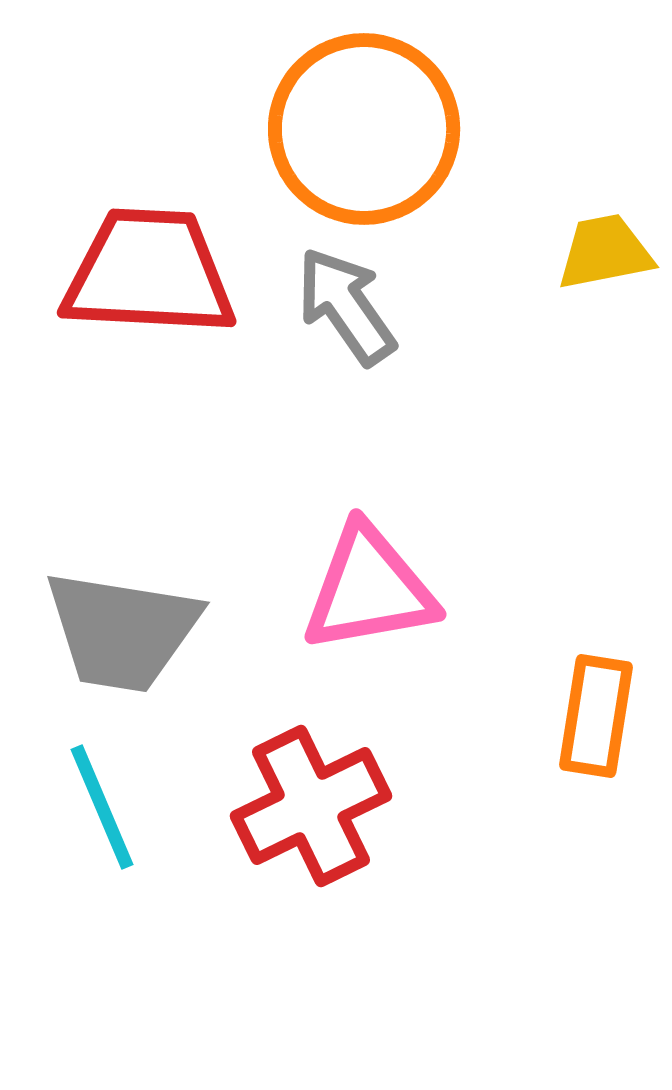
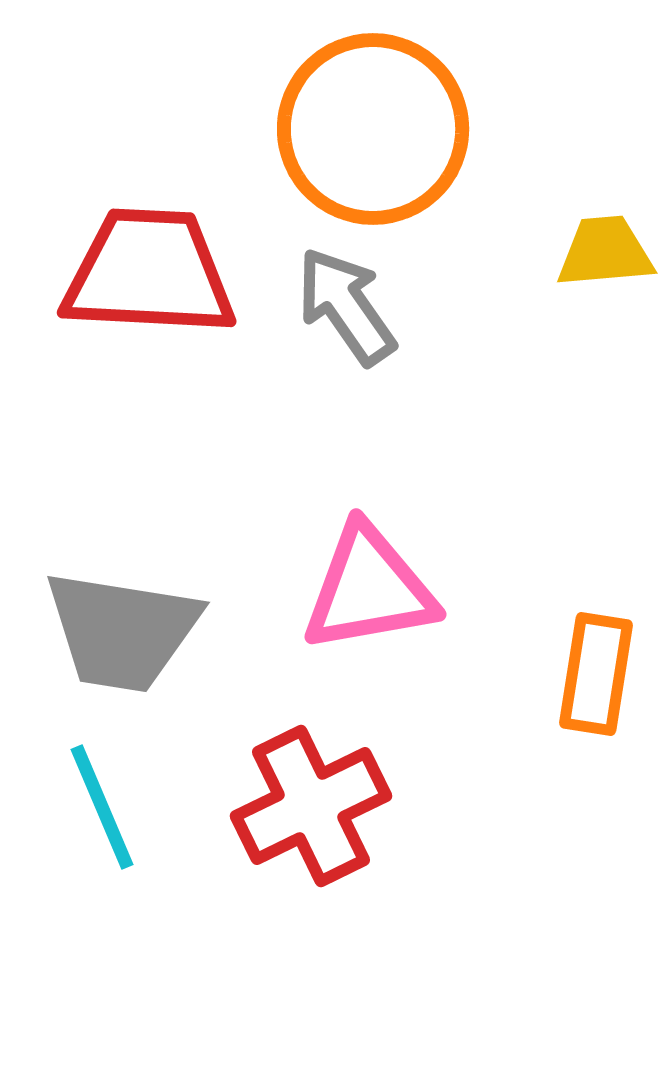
orange circle: moved 9 px right
yellow trapezoid: rotated 6 degrees clockwise
orange rectangle: moved 42 px up
